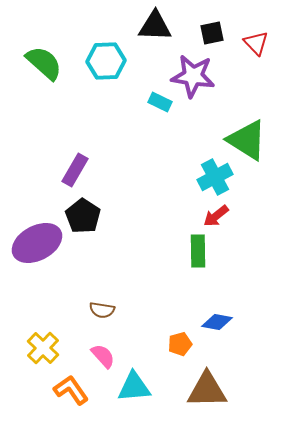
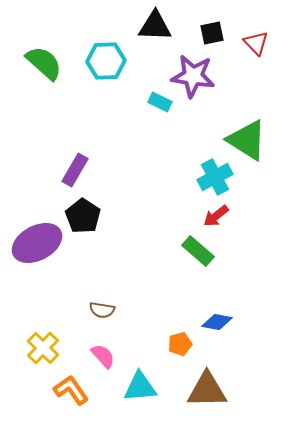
green rectangle: rotated 48 degrees counterclockwise
cyan triangle: moved 6 px right
